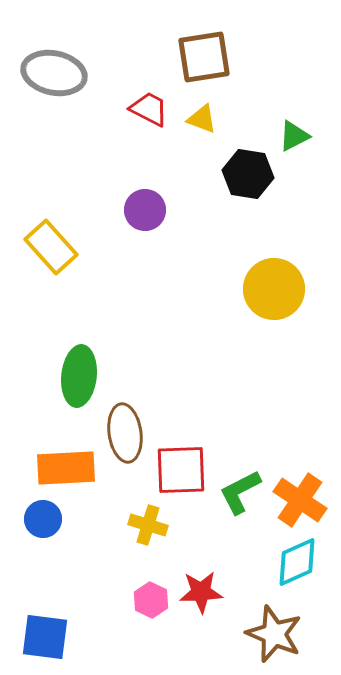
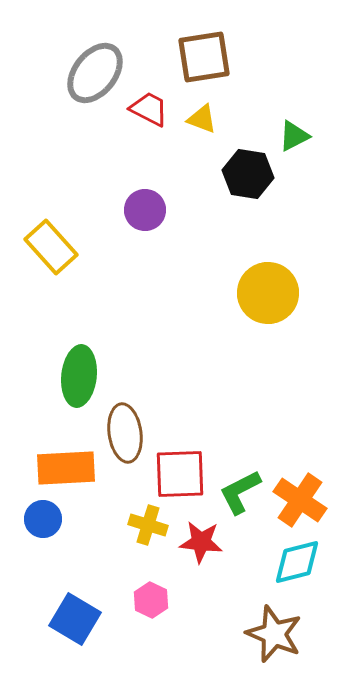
gray ellipse: moved 41 px right; rotated 64 degrees counterclockwise
yellow circle: moved 6 px left, 4 px down
red square: moved 1 px left, 4 px down
cyan diamond: rotated 10 degrees clockwise
red star: moved 50 px up; rotated 9 degrees clockwise
blue square: moved 30 px right, 18 px up; rotated 24 degrees clockwise
